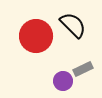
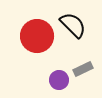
red circle: moved 1 px right
purple circle: moved 4 px left, 1 px up
